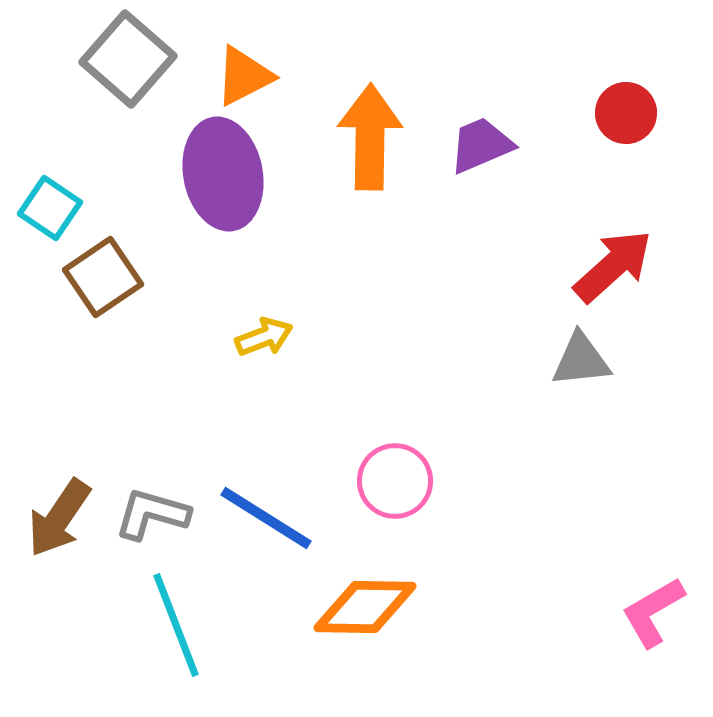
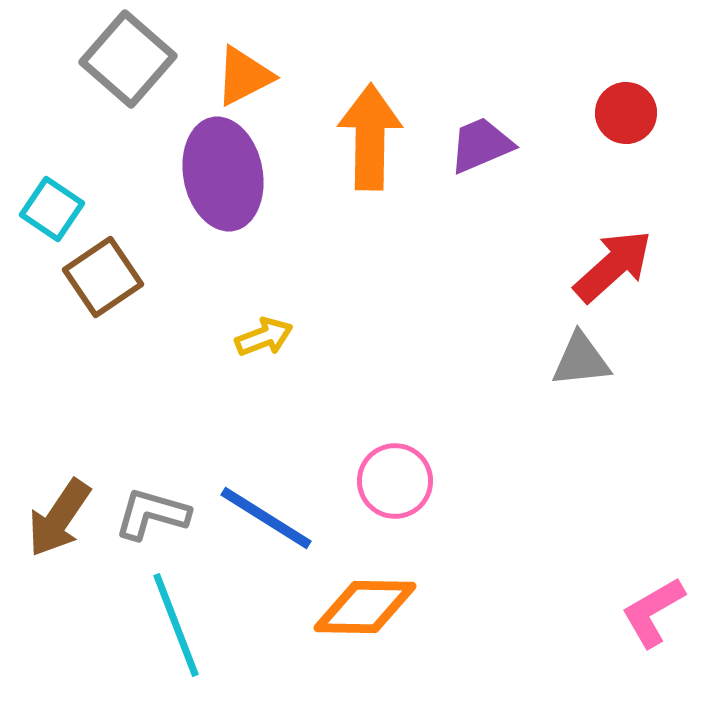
cyan square: moved 2 px right, 1 px down
